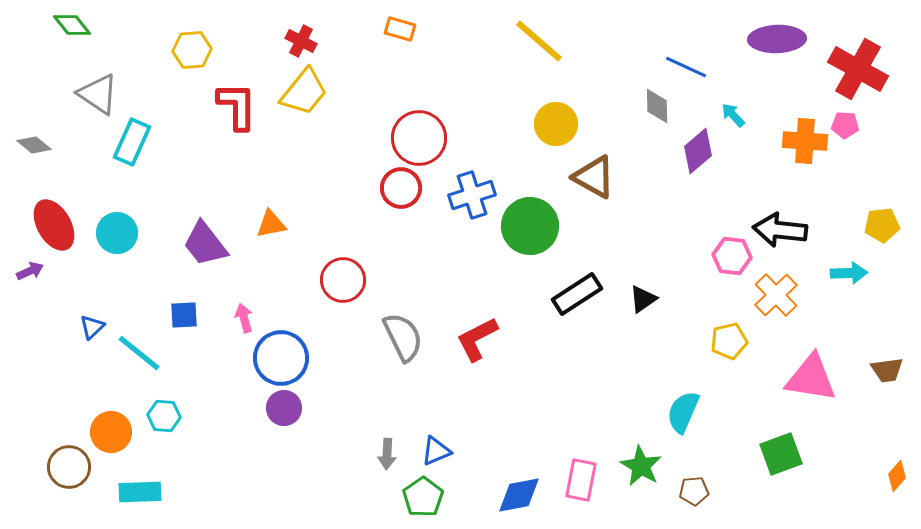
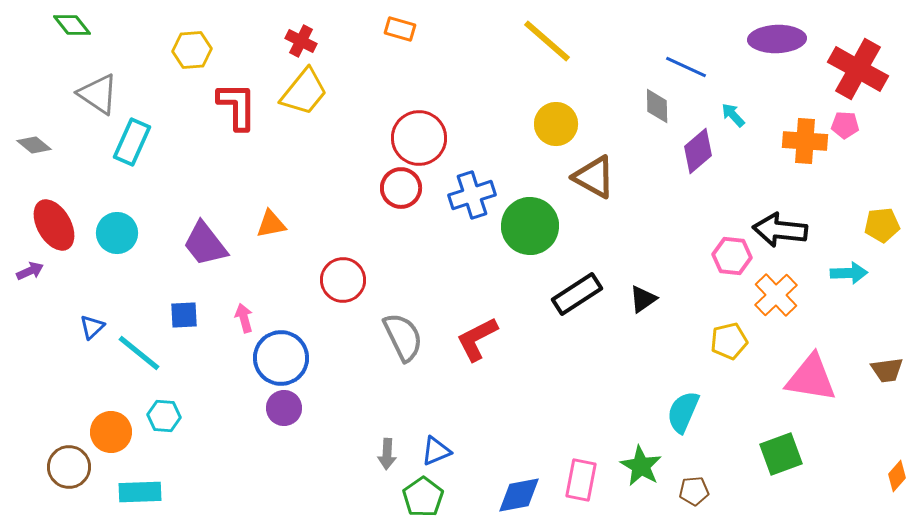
yellow line at (539, 41): moved 8 px right
